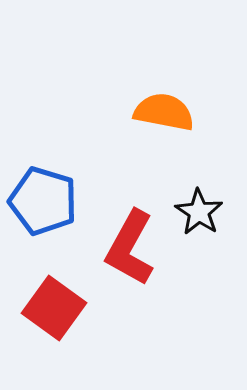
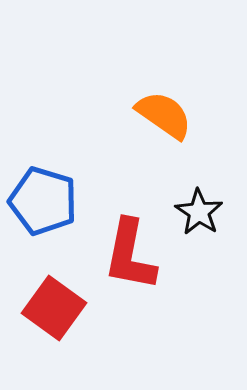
orange semicircle: moved 3 px down; rotated 24 degrees clockwise
red L-shape: moved 7 px down; rotated 18 degrees counterclockwise
